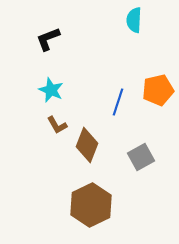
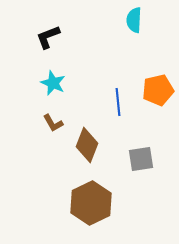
black L-shape: moved 2 px up
cyan star: moved 2 px right, 7 px up
blue line: rotated 24 degrees counterclockwise
brown L-shape: moved 4 px left, 2 px up
gray square: moved 2 px down; rotated 20 degrees clockwise
brown hexagon: moved 2 px up
